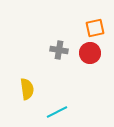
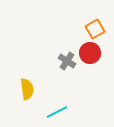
orange square: moved 1 px down; rotated 18 degrees counterclockwise
gray cross: moved 8 px right, 11 px down; rotated 24 degrees clockwise
